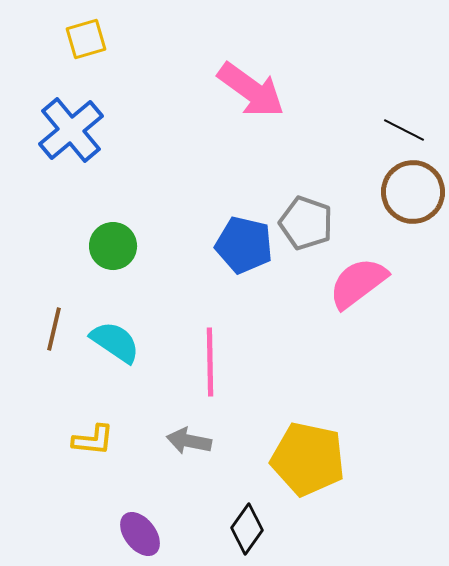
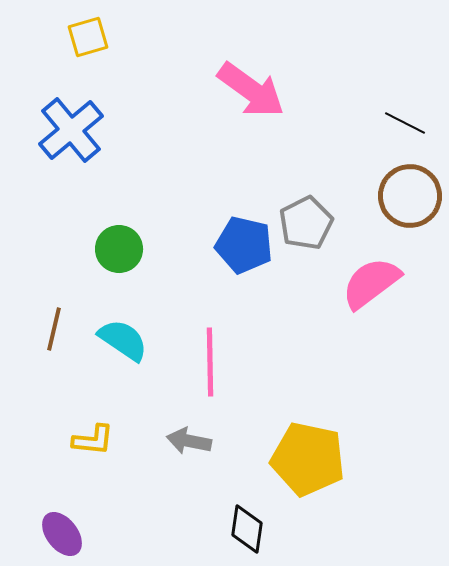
yellow square: moved 2 px right, 2 px up
black line: moved 1 px right, 7 px up
brown circle: moved 3 px left, 4 px down
gray pentagon: rotated 26 degrees clockwise
green circle: moved 6 px right, 3 px down
pink semicircle: moved 13 px right
cyan semicircle: moved 8 px right, 2 px up
black diamond: rotated 27 degrees counterclockwise
purple ellipse: moved 78 px left
